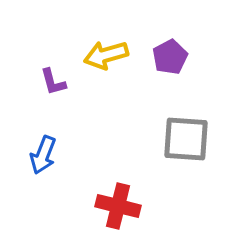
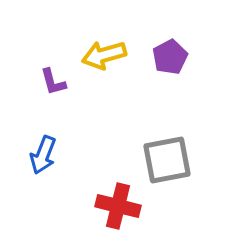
yellow arrow: moved 2 px left
gray square: moved 19 px left, 21 px down; rotated 15 degrees counterclockwise
